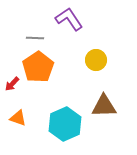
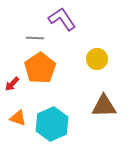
purple L-shape: moved 7 px left
yellow circle: moved 1 px right, 1 px up
orange pentagon: moved 2 px right, 1 px down
cyan hexagon: moved 13 px left
